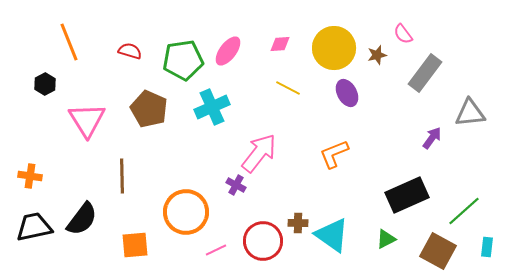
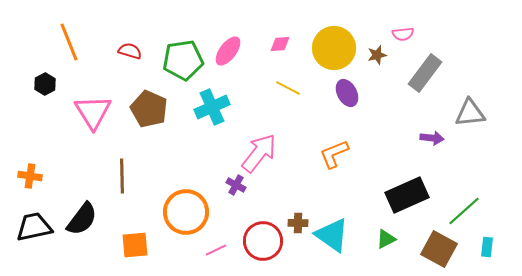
pink semicircle: rotated 60 degrees counterclockwise
pink triangle: moved 6 px right, 8 px up
purple arrow: rotated 60 degrees clockwise
brown square: moved 1 px right, 2 px up
